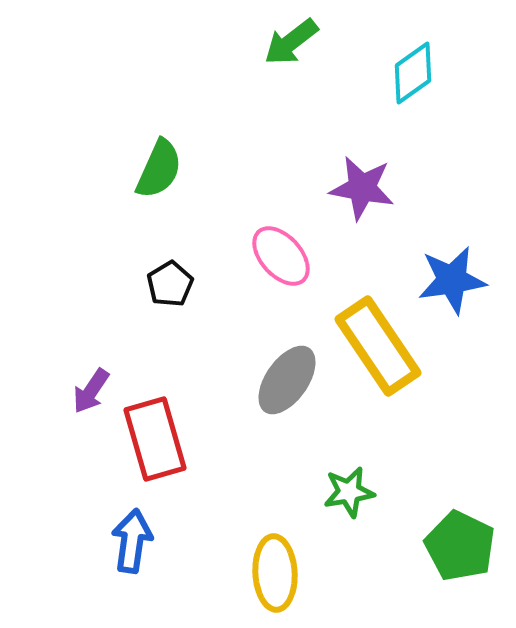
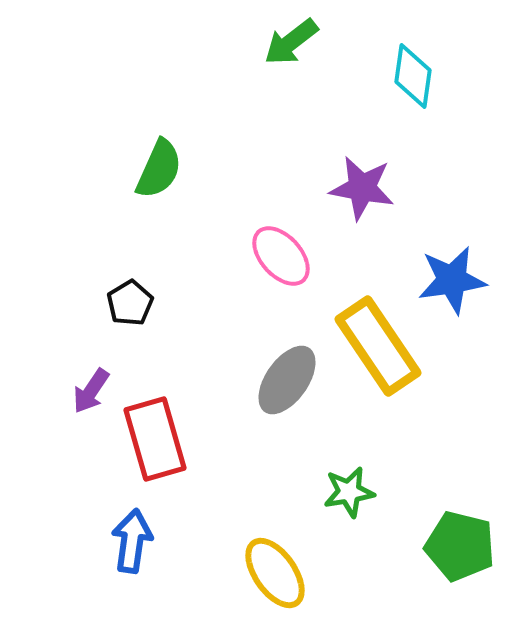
cyan diamond: moved 3 px down; rotated 46 degrees counterclockwise
black pentagon: moved 40 px left, 19 px down
green pentagon: rotated 12 degrees counterclockwise
yellow ellipse: rotated 32 degrees counterclockwise
